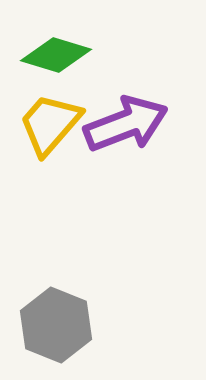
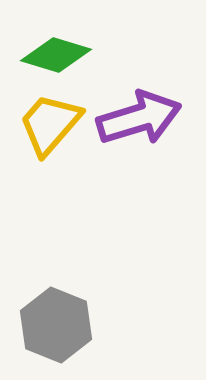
purple arrow: moved 13 px right, 6 px up; rotated 4 degrees clockwise
